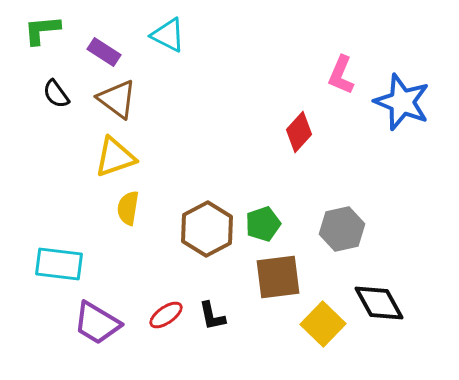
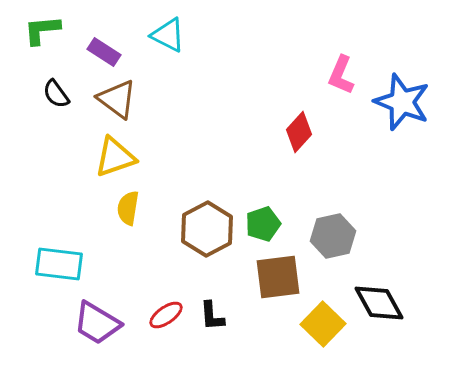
gray hexagon: moved 9 px left, 7 px down
black L-shape: rotated 8 degrees clockwise
